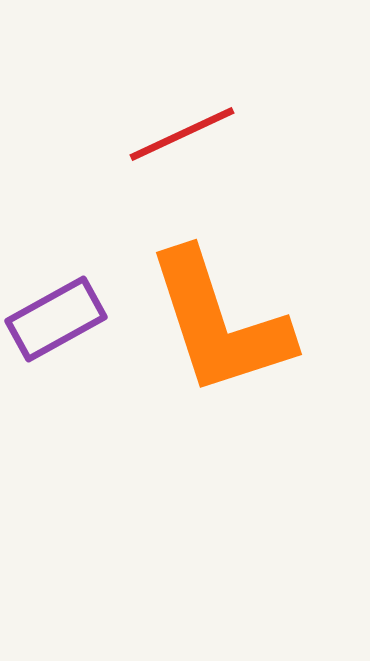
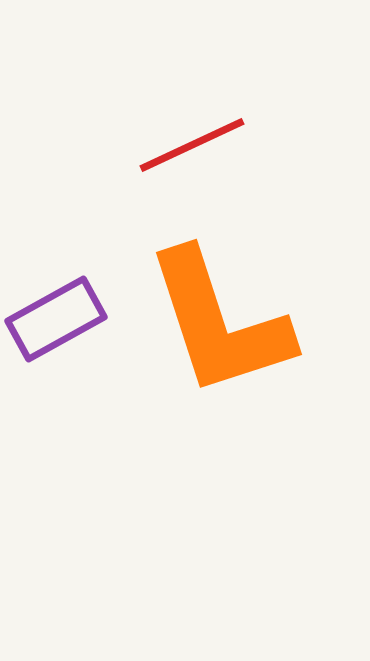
red line: moved 10 px right, 11 px down
